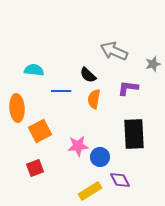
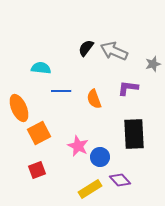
cyan semicircle: moved 7 px right, 2 px up
black semicircle: moved 2 px left, 27 px up; rotated 84 degrees clockwise
orange semicircle: rotated 30 degrees counterclockwise
orange ellipse: moved 2 px right; rotated 20 degrees counterclockwise
orange square: moved 1 px left, 2 px down
pink star: rotated 30 degrees clockwise
red square: moved 2 px right, 2 px down
purple diamond: rotated 15 degrees counterclockwise
yellow rectangle: moved 2 px up
